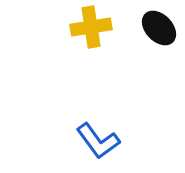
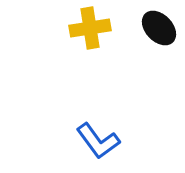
yellow cross: moved 1 px left, 1 px down
